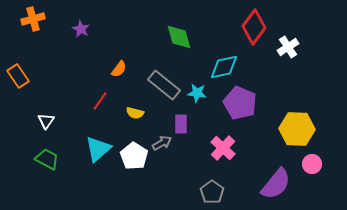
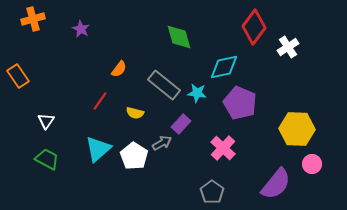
purple rectangle: rotated 42 degrees clockwise
